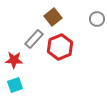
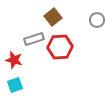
gray circle: moved 1 px down
gray rectangle: rotated 30 degrees clockwise
red hexagon: rotated 20 degrees clockwise
red star: rotated 12 degrees clockwise
